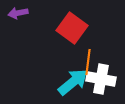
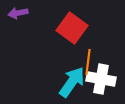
cyan arrow: moved 1 px left; rotated 16 degrees counterclockwise
